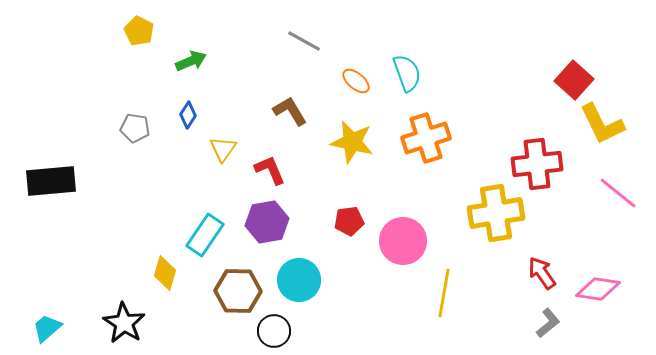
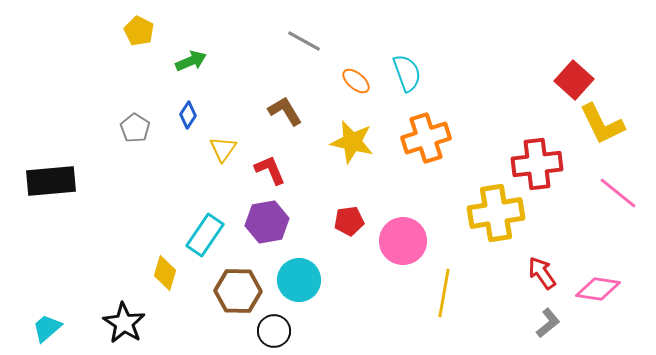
brown L-shape: moved 5 px left
gray pentagon: rotated 24 degrees clockwise
